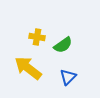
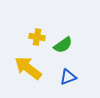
blue triangle: rotated 24 degrees clockwise
